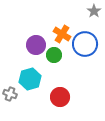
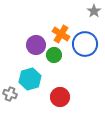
orange cross: moved 1 px left
